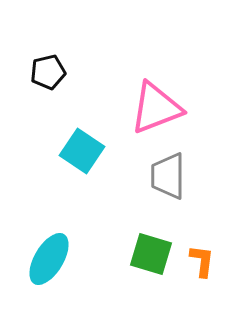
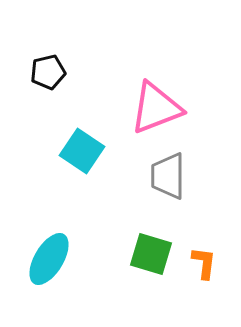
orange L-shape: moved 2 px right, 2 px down
